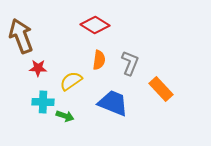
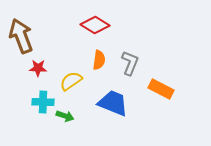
orange rectangle: rotated 20 degrees counterclockwise
